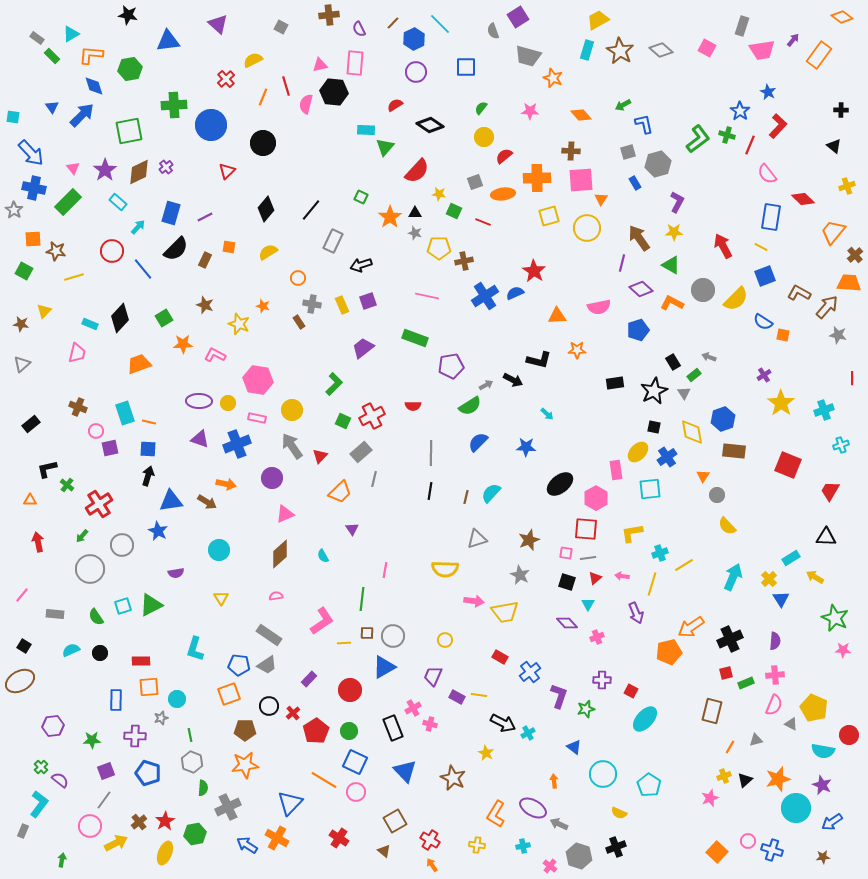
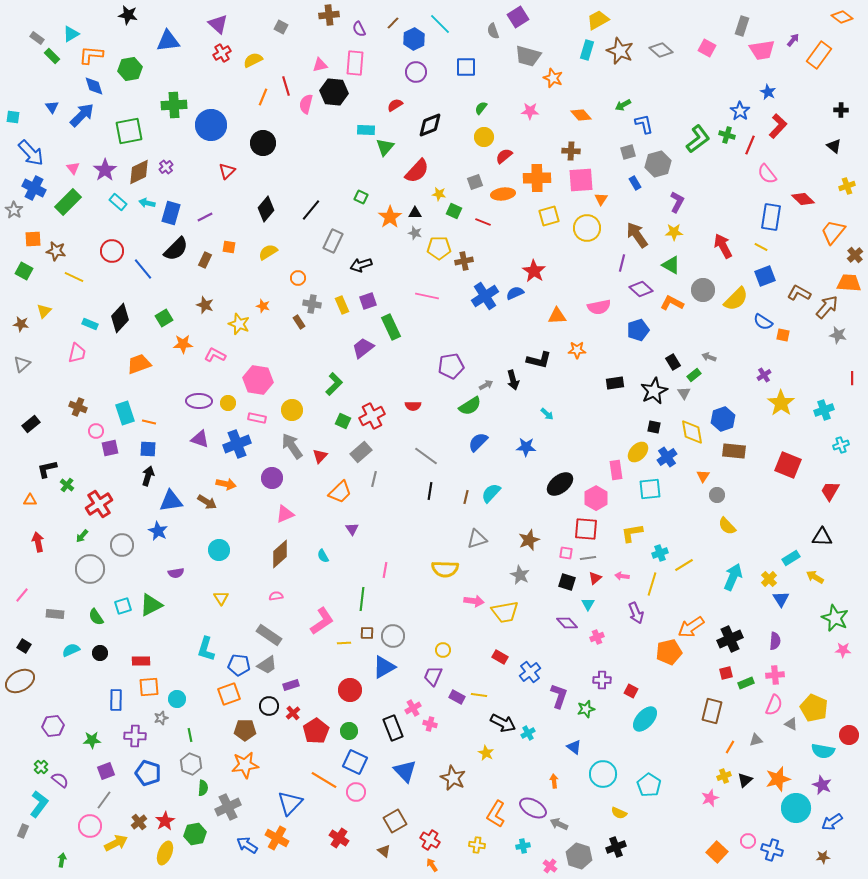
brown star at (620, 51): rotated 8 degrees counterclockwise
red cross at (226, 79): moved 4 px left, 26 px up; rotated 12 degrees clockwise
black diamond at (430, 125): rotated 56 degrees counterclockwise
blue cross at (34, 188): rotated 15 degrees clockwise
cyan arrow at (138, 227): moved 9 px right, 24 px up; rotated 119 degrees counterclockwise
brown arrow at (639, 238): moved 2 px left, 3 px up
yellow line at (74, 277): rotated 42 degrees clockwise
green rectangle at (415, 338): moved 24 px left, 11 px up; rotated 45 degrees clockwise
black arrow at (513, 380): rotated 48 degrees clockwise
gray line at (431, 453): moved 5 px left, 3 px down; rotated 55 degrees counterclockwise
black triangle at (826, 537): moved 4 px left
yellow circle at (445, 640): moved 2 px left, 10 px down
cyan L-shape at (195, 649): moved 11 px right
purple rectangle at (309, 679): moved 18 px left, 6 px down; rotated 28 degrees clockwise
gray hexagon at (192, 762): moved 1 px left, 2 px down
